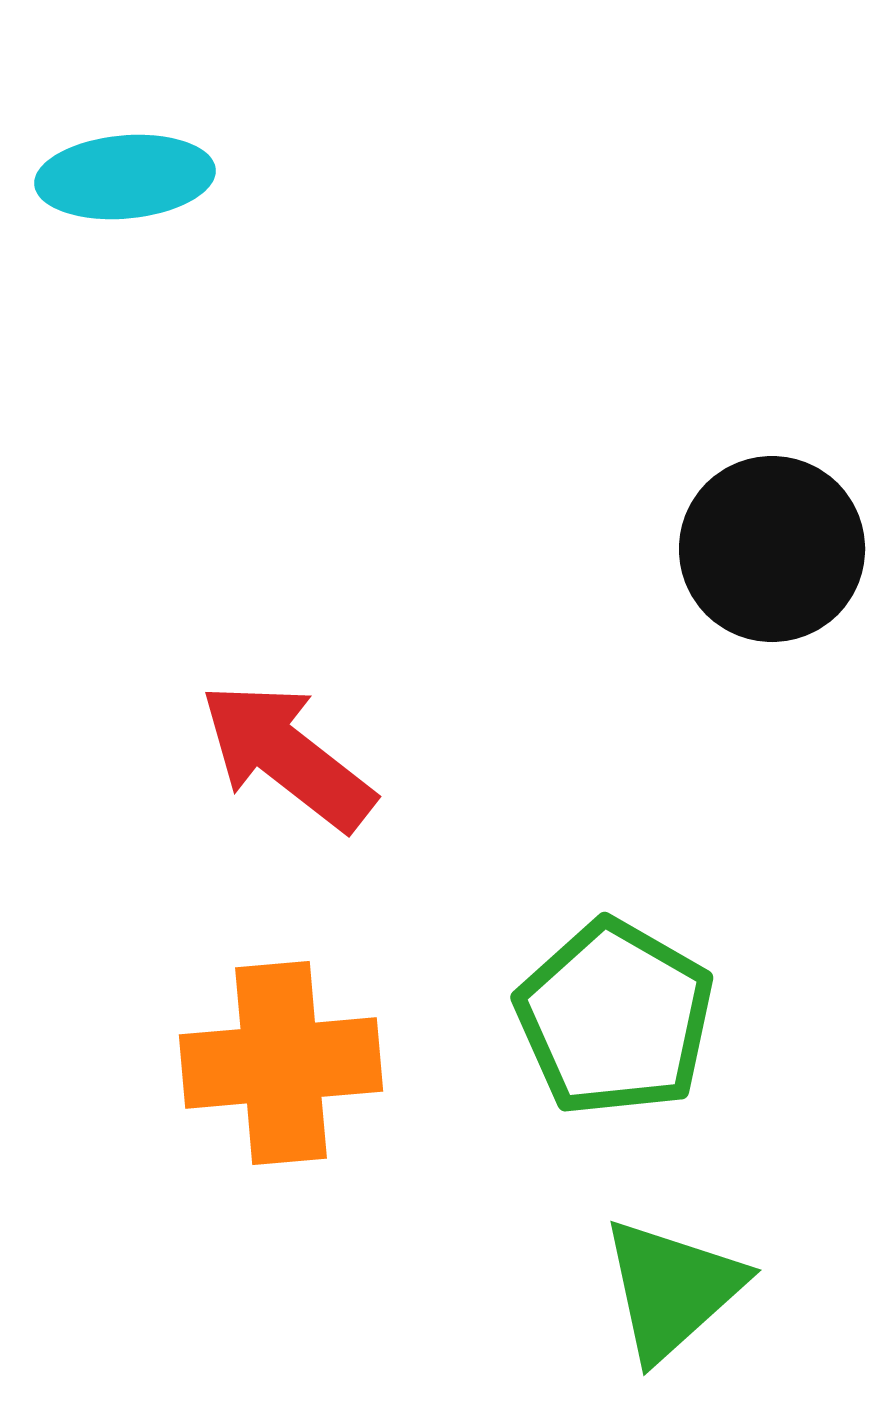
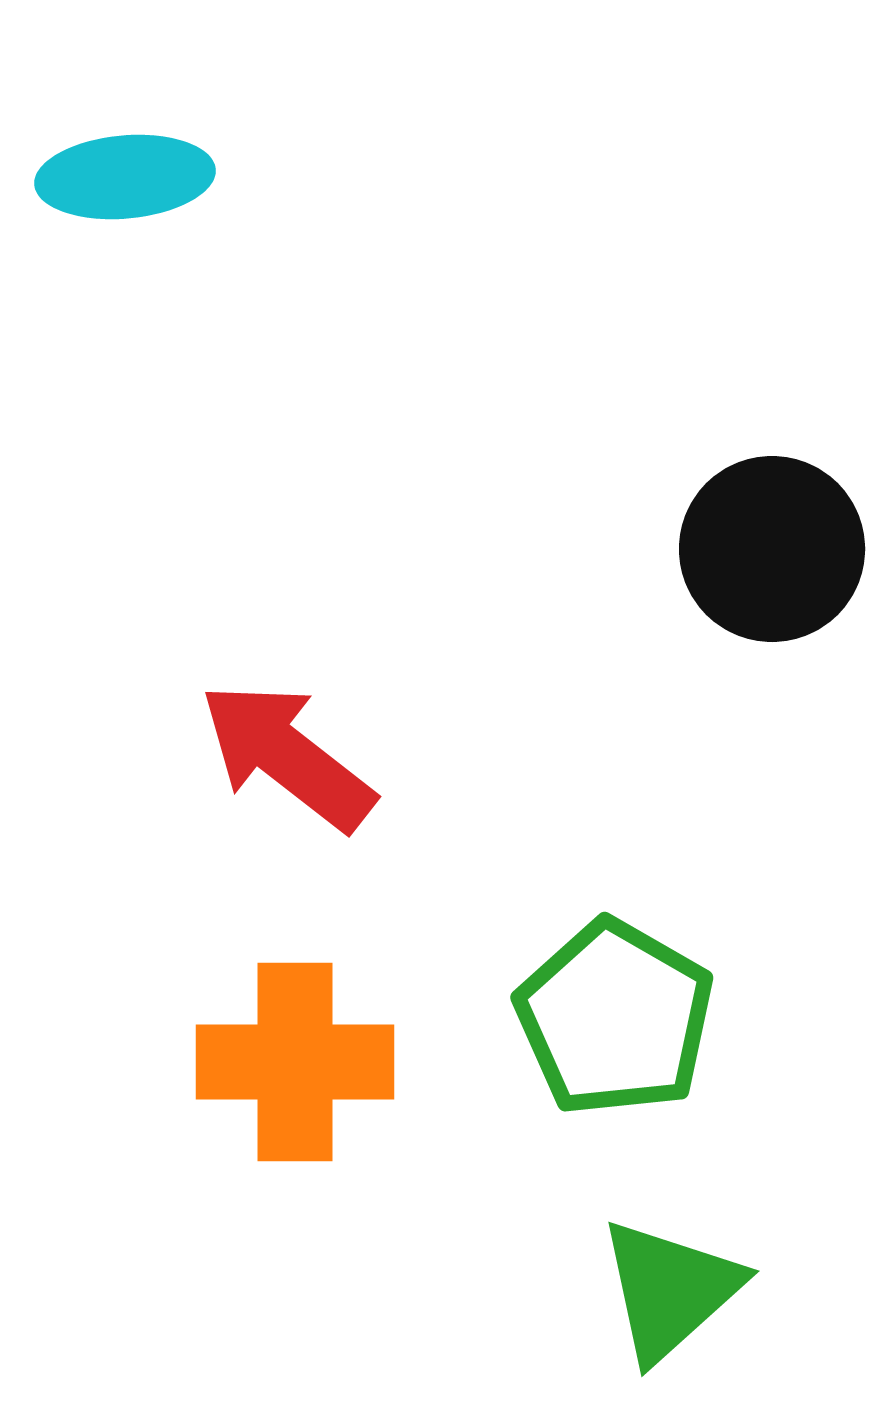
orange cross: moved 14 px right, 1 px up; rotated 5 degrees clockwise
green triangle: moved 2 px left, 1 px down
